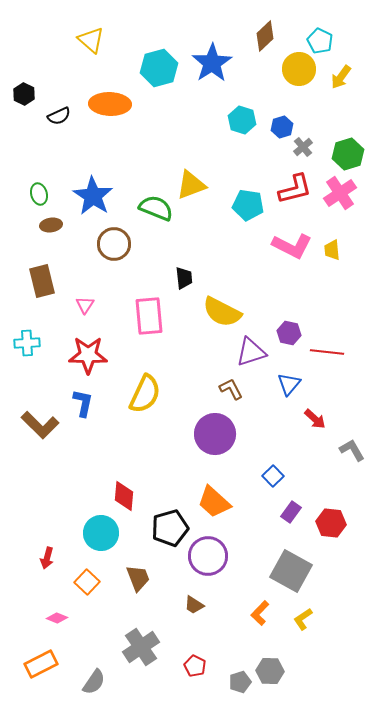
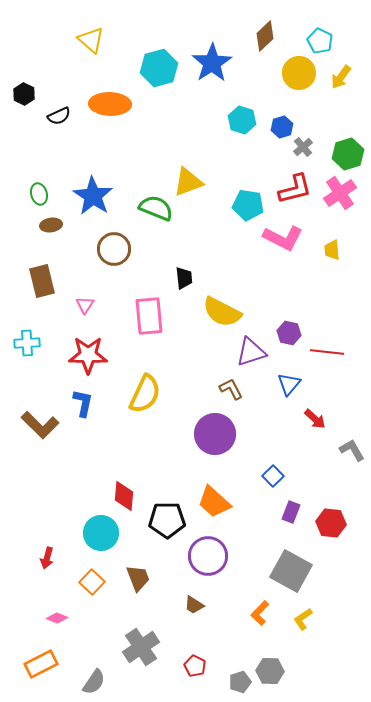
yellow circle at (299, 69): moved 4 px down
yellow triangle at (191, 185): moved 3 px left, 3 px up
brown circle at (114, 244): moved 5 px down
pink L-shape at (292, 246): moved 9 px left, 8 px up
purple rectangle at (291, 512): rotated 15 degrees counterclockwise
black pentagon at (170, 528): moved 3 px left, 8 px up; rotated 15 degrees clockwise
orange square at (87, 582): moved 5 px right
